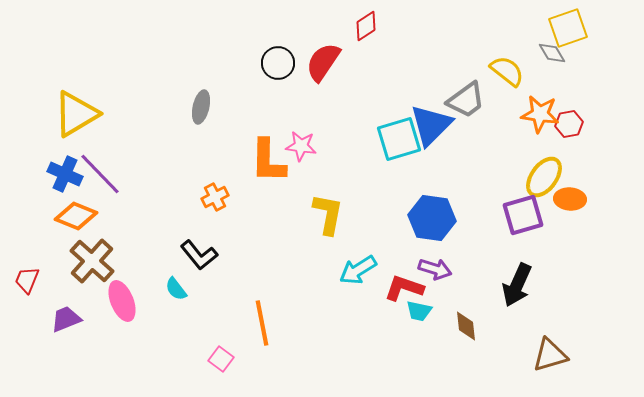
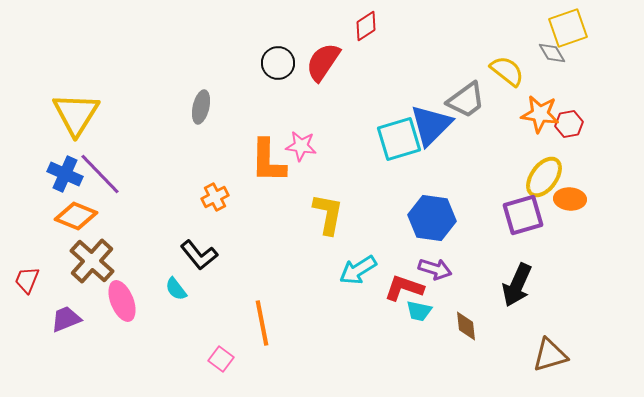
yellow triangle: rotated 27 degrees counterclockwise
